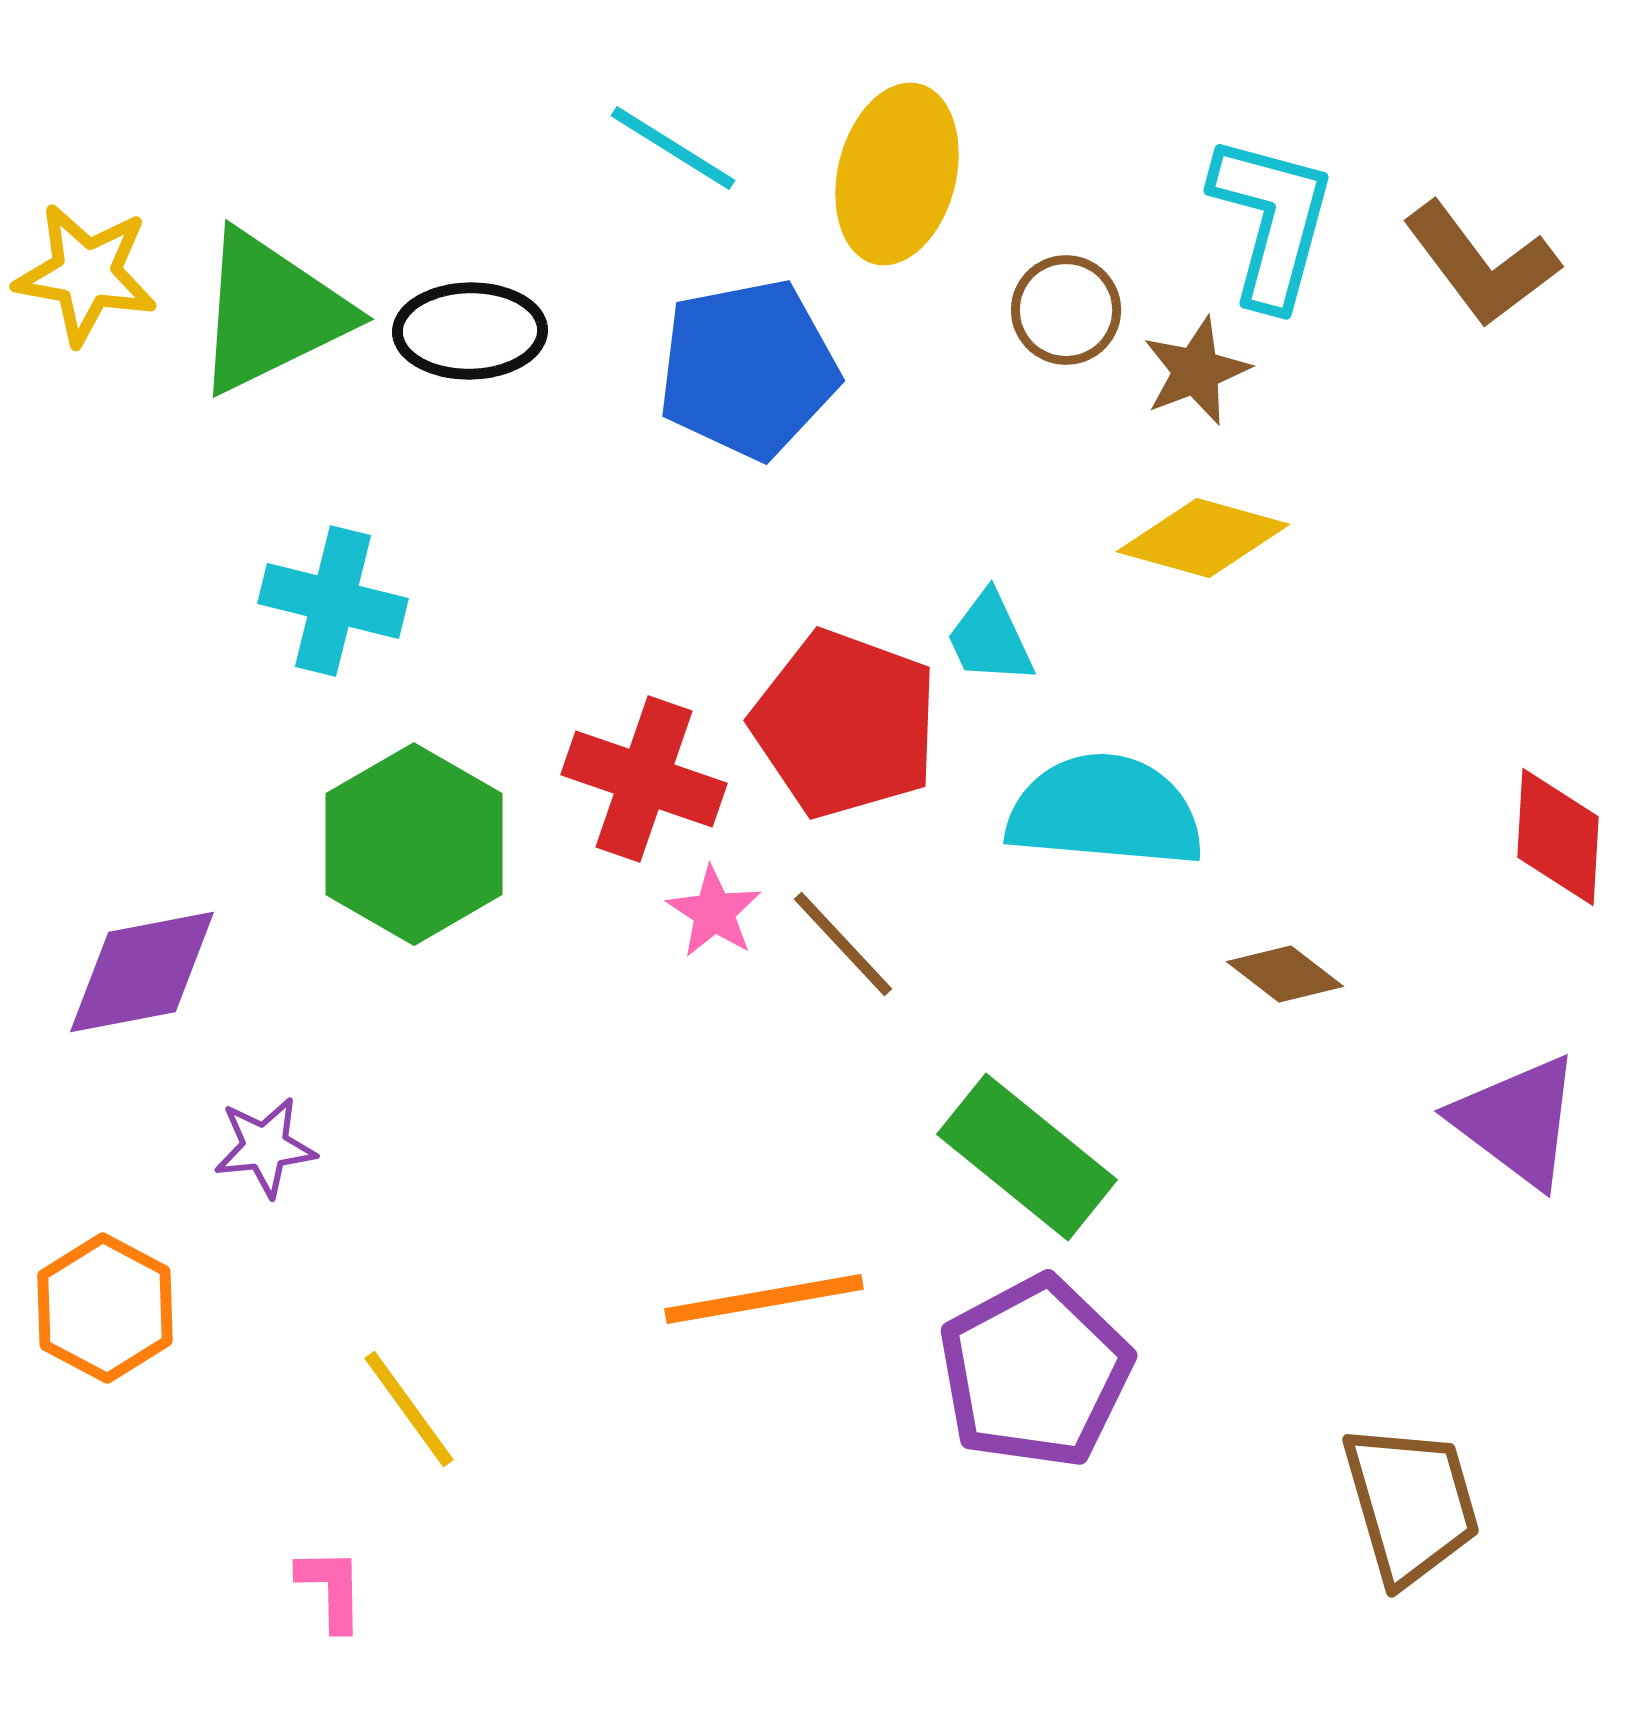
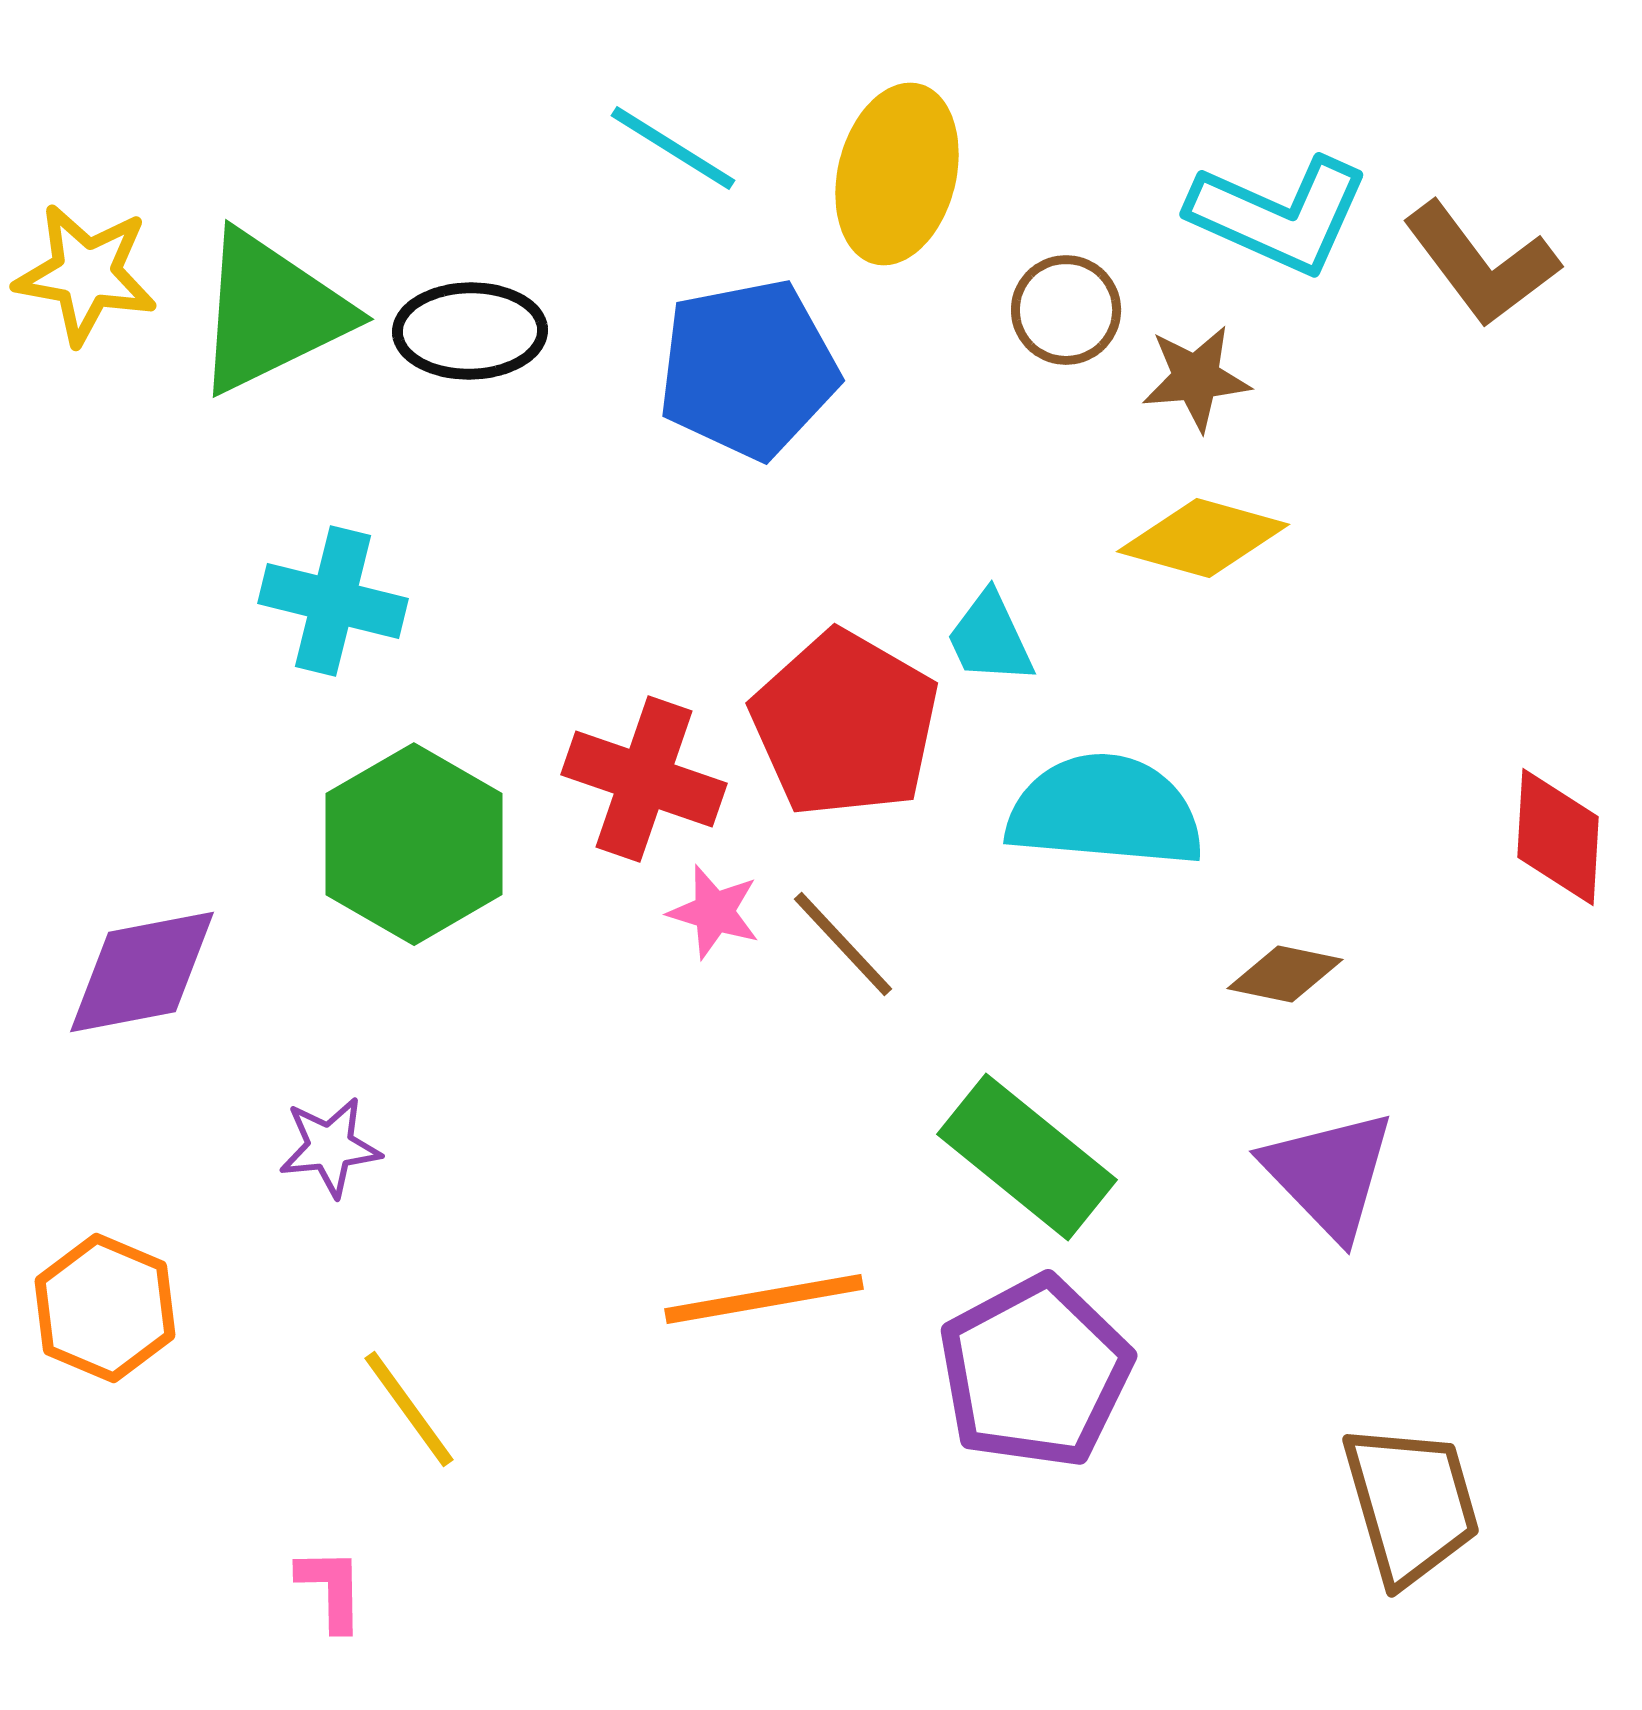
cyan L-shape: moved 7 px right, 6 px up; rotated 99 degrees clockwise
brown star: moved 7 px down; rotated 16 degrees clockwise
red pentagon: rotated 10 degrees clockwise
pink star: rotated 16 degrees counterclockwise
brown diamond: rotated 26 degrees counterclockwise
purple triangle: moved 188 px left, 53 px down; rotated 9 degrees clockwise
purple star: moved 65 px right
orange hexagon: rotated 5 degrees counterclockwise
